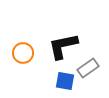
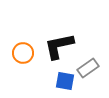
black L-shape: moved 4 px left
